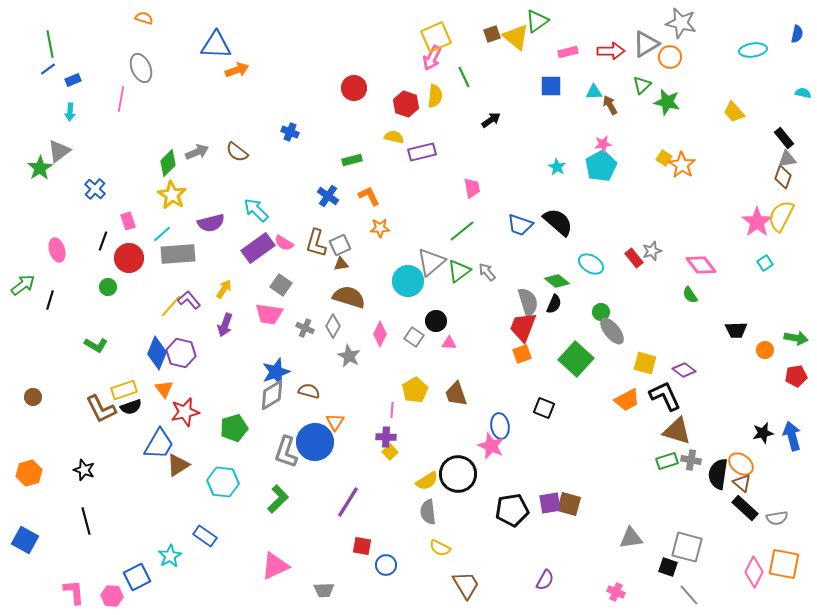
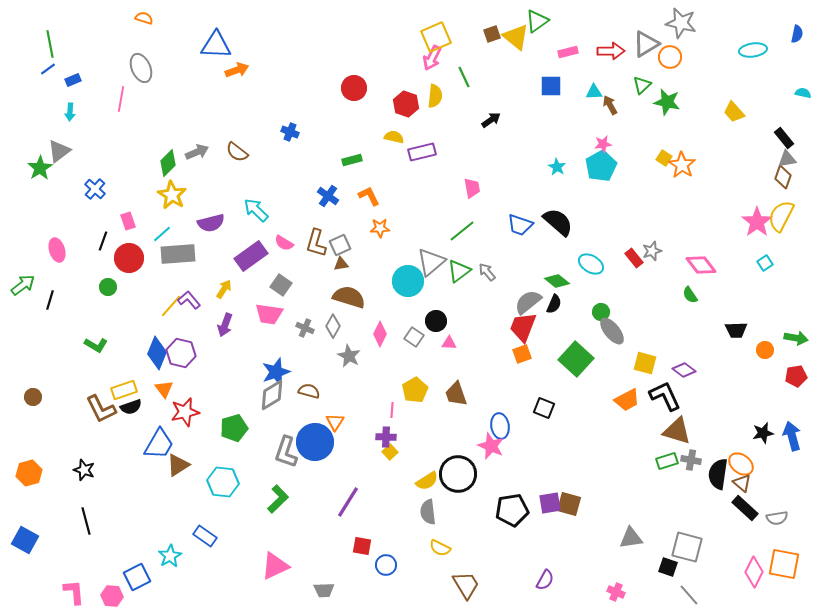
purple rectangle at (258, 248): moved 7 px left, 8 px down
gray semicircle at (528, 302): rotated 112 degrees counterclockwise
